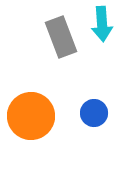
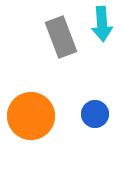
blue circle: moved 1 px right, 1 px down
